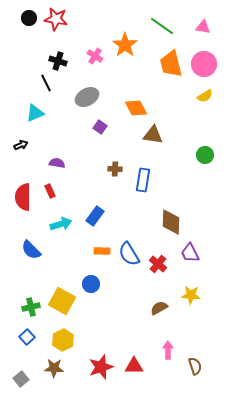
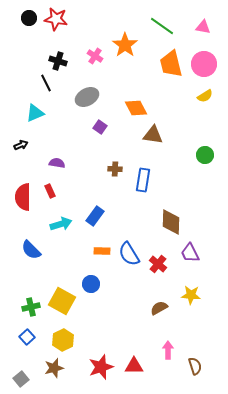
brown star at (54, 368): rotated 18 degrees counterclockwise
